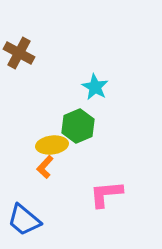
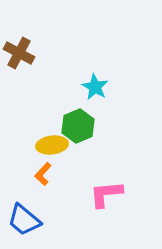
orange L-shape: moved 2 px left, 7 px down
